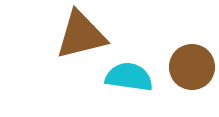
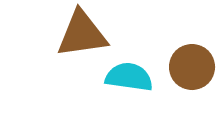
brown triangle: moved 1 px right, 1 px up; rotated 6 degrees clockwise
